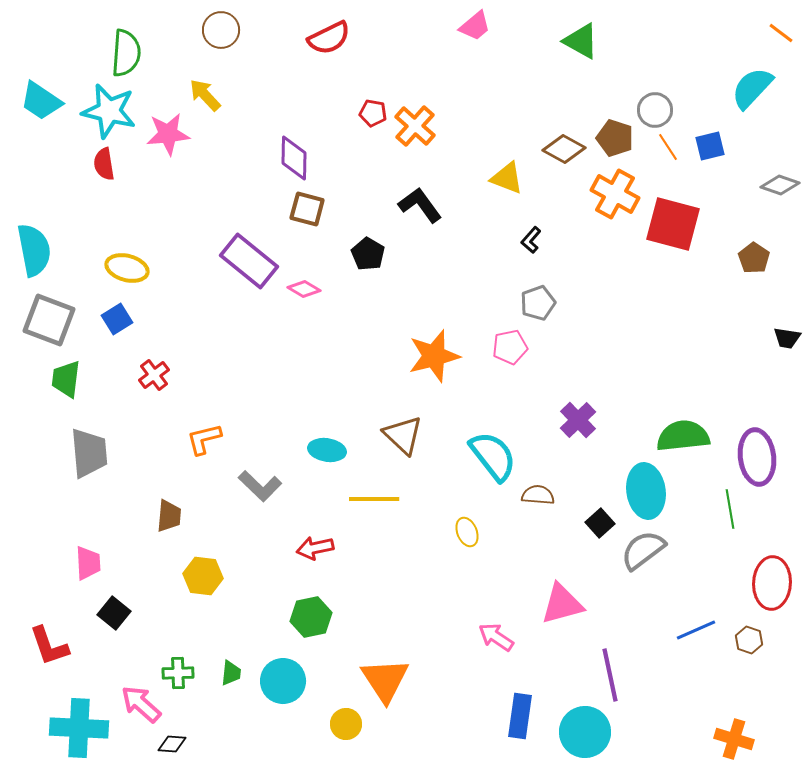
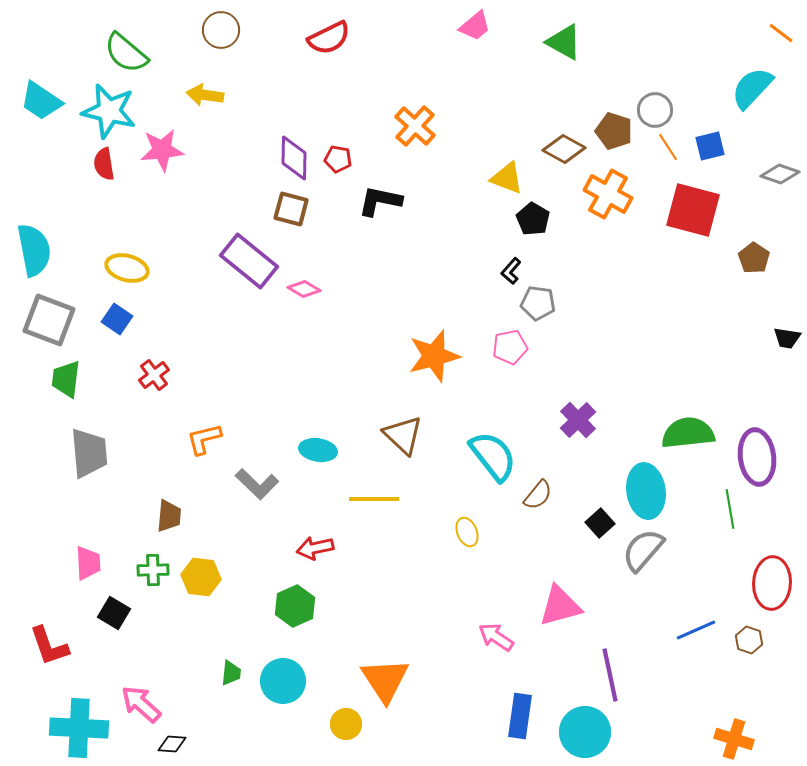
green triangle at (581, 41): moved 17 px left, 1 px down
green semicircle at (126, 53): rotated 126 degrees clockwise
yellow arrow at (205, 95): rotated 39 degrees counterclockwise
red pentagon at (373, 113): moved 35 px left, 46 px down
pink star at (168, 134): moved 6 px left, 16 px down
brown pentagon at (615, 138): moved 1 px left, 7 px up
gray diamond at (780, 185): moved 11 px up
orange cross at (615, 194): moved 7 px left
black L-shape at (420, 205): moved 40 px left, 4 px up; rotated 42 degrees counterclockwise
brown square at (307, 209): moved 16 px left
red square at (673, 224): moved 20 px right, 14 px up
black L-shape at (531, 240): moved 20 px left, 31 px down
black pentagon at (368, 254): moved 165 px right, 35 px up
gray pentagon at (538, 303): rotated 28 degrees clockwise
blue square at (117, 319): rotated 24 degrees counterclockwise
green semicircle at (683, 436): moved 5 px right, 3 px up
cyan ellipse at (327, 450): moved 9 px left
gray L-shape at (260, 486): moved 3 px left, 2 px up
brown semicircle at (538, 495): rotated 124 degrees clockwise
gray semicircle at (643, 550): rotated 12 degrees counterclockwise
yellow hexagon at (203, 576): moved 2 px left, 1 px down
pink triangle at (562, 604): moved 2 px left, 2 px down
black square at (114, 613): rotated 8 degrees counterclockwise
green hexagon at (311, 617): moved 16 px left, 11 px up; rotated 12 degrees counterclockwise
green cross at (178, 673): moved 25 px left, 103 px up
